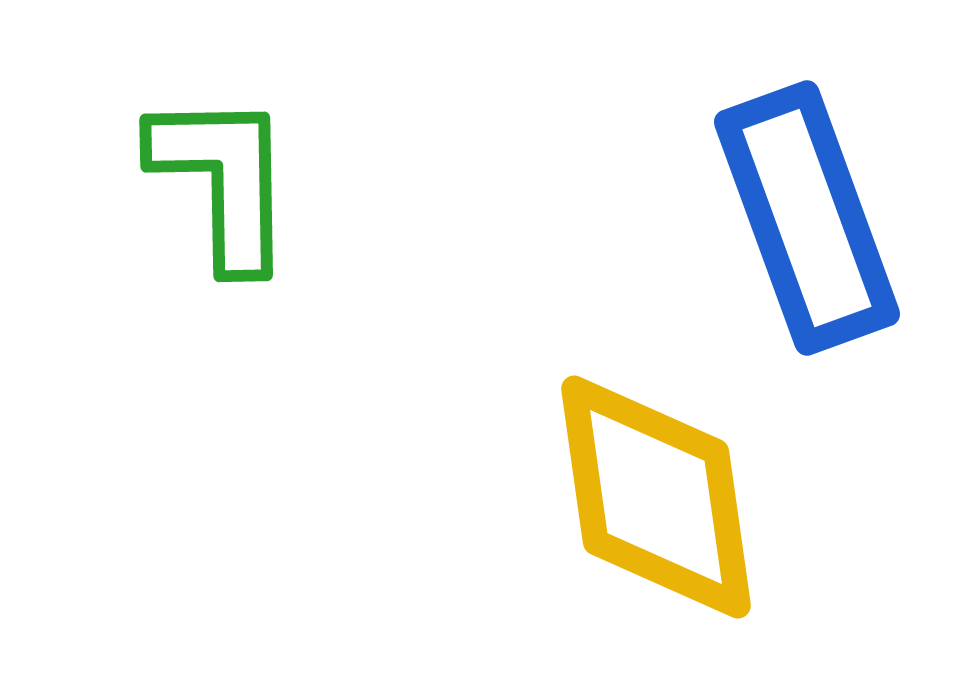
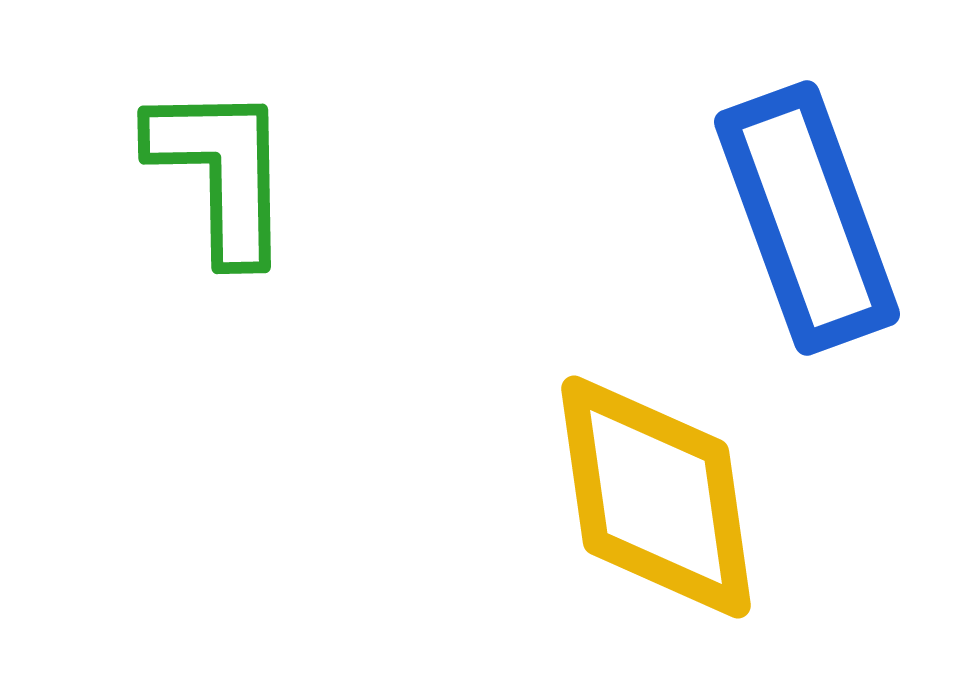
green L-shape: moved 2 px left, 8 px up
